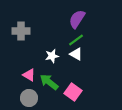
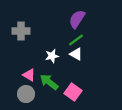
gray circle: moved 3 px left, 4 px up
